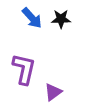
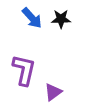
purple L-shape: moved 1 px down
